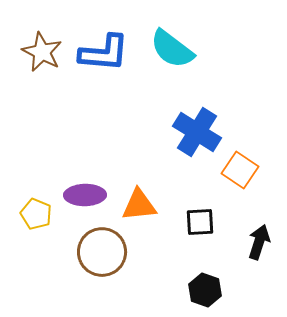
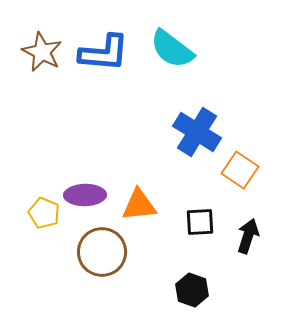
yellow pentagon: moved 8 px right, 1 px up
black arrow: moved 11 px left, 6 px up
black hexagon: moved 13 px left
